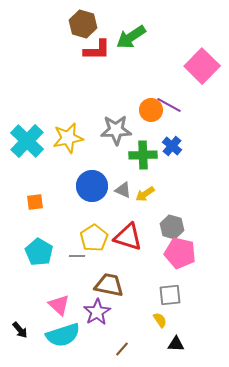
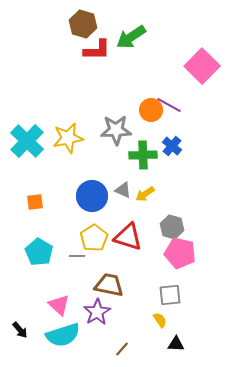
blue circle: moved 10 px down
